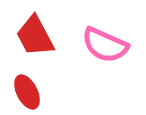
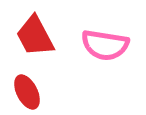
pink semicircle: rotated 15 degrees counterclockwise
